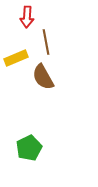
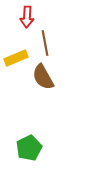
brown line: moved 1 px left, 1 px down
